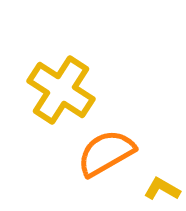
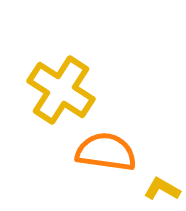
orange semicircle: moved 1 px up; rotated 38 degrees clockwise
